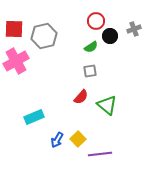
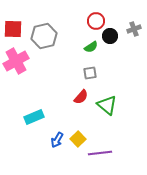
red square: moved 1 px left
gray square: moved 2 px down
purple line: moved 1 px up
